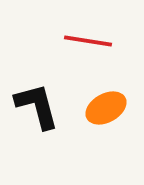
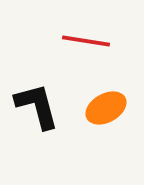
red line: moved 2 px left
